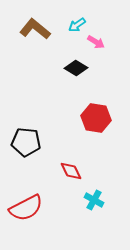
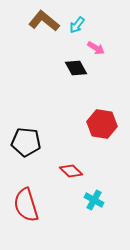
cyan arrow: rotated 18 degrees counterclockwise
brown L-shape: moved 9 px right, 8 px up
pink arrow: moved 6 px down
black diamond: rotated 30 degrees clockwise
red hexagon: moved 6 px right, 6 px down
red diamond: rotated 20 degrees counterclockwise
red semicircle: moved 3 px up; rotated 100 degrees clockwise
